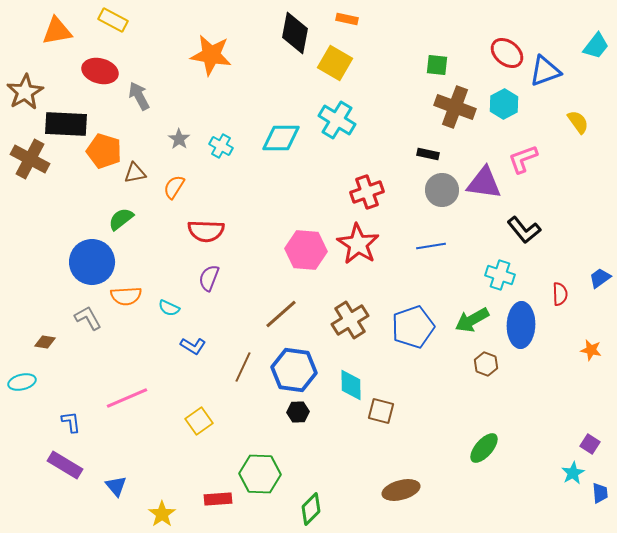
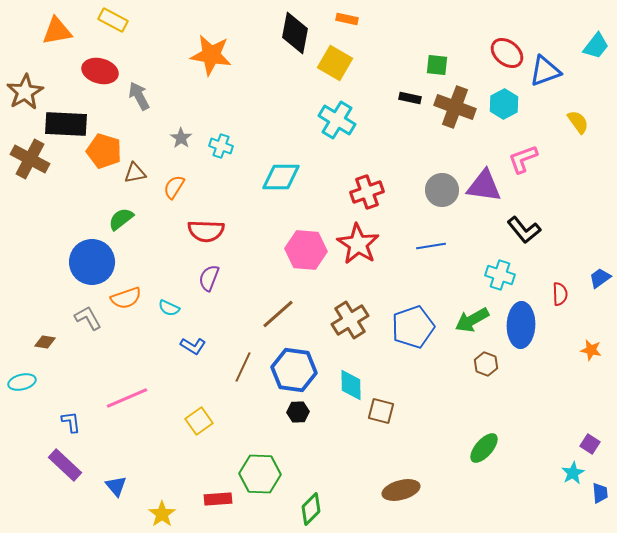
cyan diamond at (281, 138): moved 39 px down
gray star at (179, 139): moved 2 px right, 1 px up
cyan cross at (221, 146): rotated 10 degrees counterclockwise
black rectangle at (428, 154): moved 18 px left, 56 px up
purple triangle at (484, 183): moved 3 px down
orange semicircle at (126, 296): moved 2 px down; rotated 16 degrees counterclockwise
brown line at (281, 314): moved 3 px left
purple rectangle at (65, 465): rotated 12 degrees clockwise
